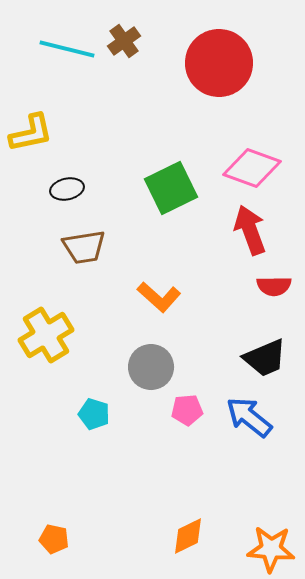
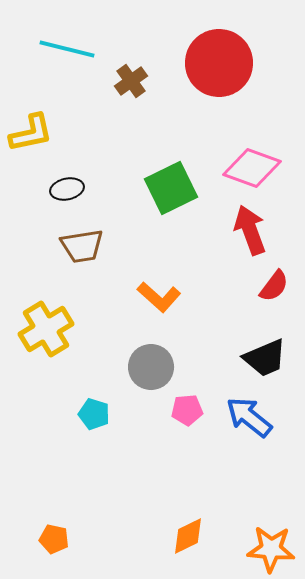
brown cross: moved 7 px right, 40 px down
brown trapezoid: moved 2 px left, 1 px up
red semicircle: rotated 52 degrees counterclockwise
yellow cross: moved 6 px up
